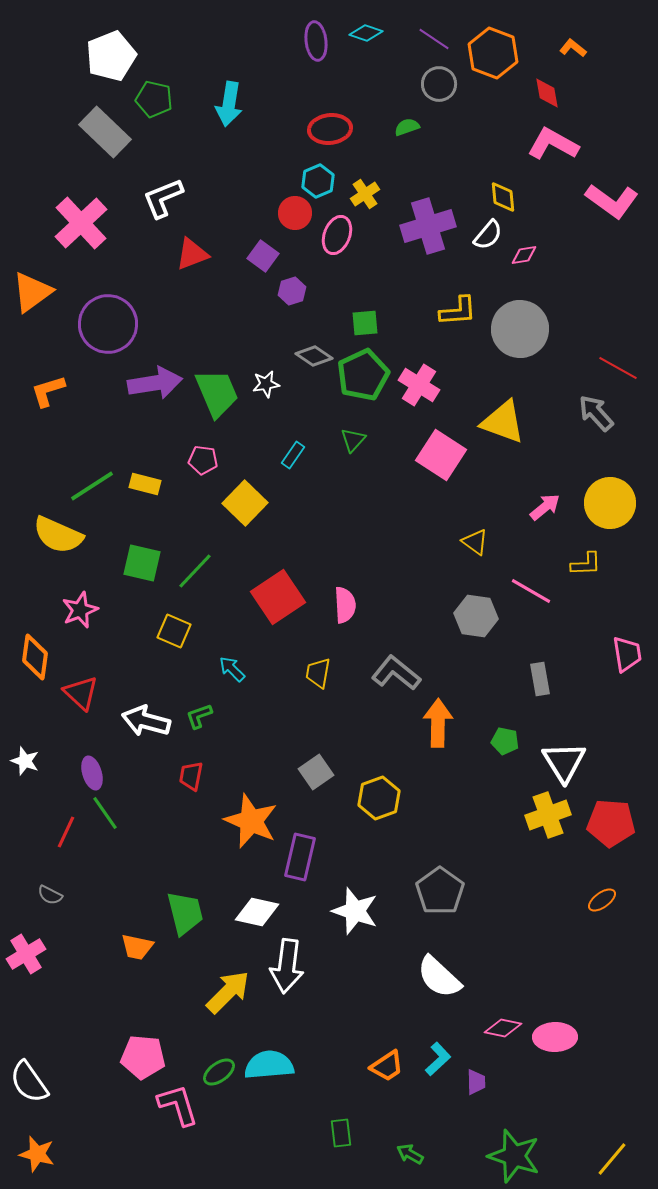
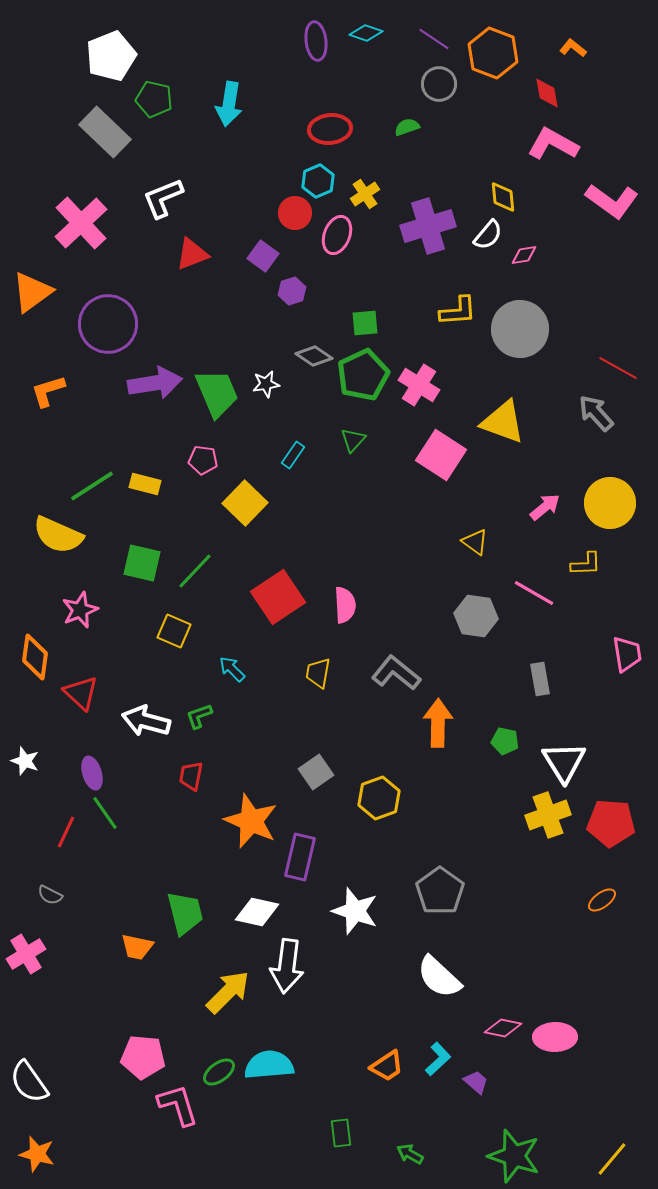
pink line at (531, 591): moved 3 px right, 2 px down
purple trapezoid at (476, 1082): rotated 48 degrees counterclockwise
